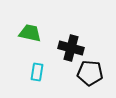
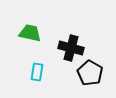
black pentagon: rotated 25 degrees clockwise
